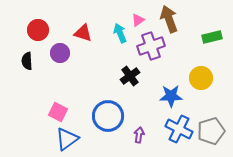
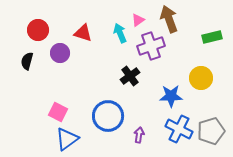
black semicircle: rotated 18 degrees clockwise
